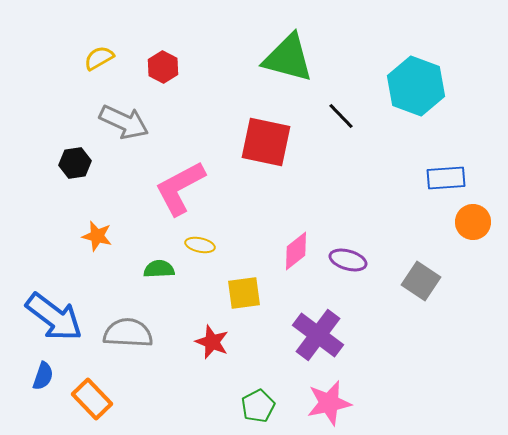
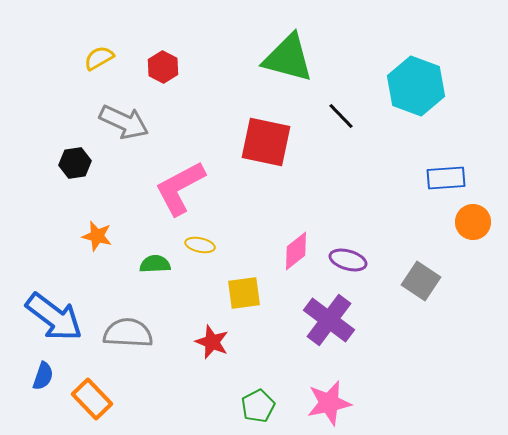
green semicircle: moved 4 px left, 5 px up
purple cross: moved 11 px right, 15 px up
